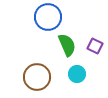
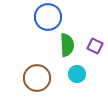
green semicircle: rotated 20 degrees clockwise
brown circle: moved 1 px down
